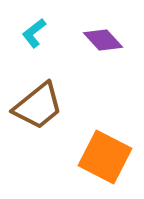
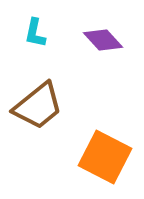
cyan L-shape: moved 1 px right; rotated 40 degrees counterclockwise
